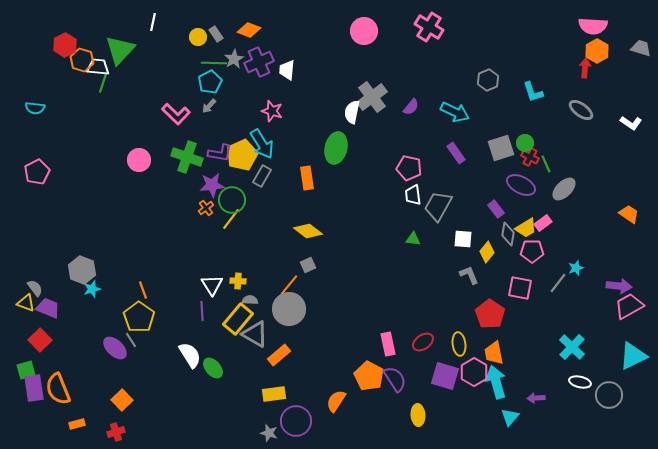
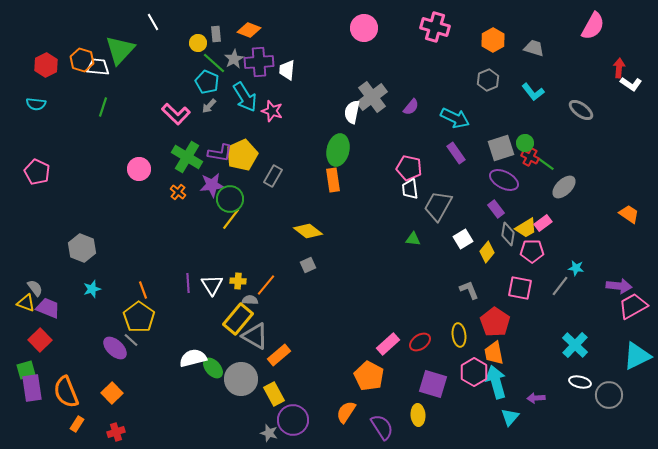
white line at (153, 22): rotated 42 degrees counterclockwise
pink semicircle at (593, 26): rotated 64 degrees counterclockwise
pink cross at (429, 27): moved 6 px right; rotated 16 degrees counterclockwise
pink circle at (364, 31): moved 3 px up
gray rectangle at (216, 34): rotated 28 degrees clockwise
yellow circle at (198, 37): moved 6 px down
red hexagon at (65, 45): moved 19 px left, 20 px down
gray trapezoid at (641, 48): moved 107 px left
orange hexagon at (597, 51): moved 104 px left, 11 px up
purple cross at (259, 62): rotated 20 degrees clockwise
green line at (214, 63): rotated 40 degrees clockwise
red arrow at (585, 68): moved 34 px right
cyan pentagon at (210, 82): moved 3 px left; rotated 20 degrees counterclockwise
green line at (103, 83): moved 24 px down
cyan L-shape at (533, 92): rotated 20 degrees counterclockwise
cyan semicircle at (35, 108): moved 1 px right, 4 px up
cyan arrow at (455, 112): moved 6 px down
white L-shape at (631, 123): moved 39 px up
cyan arrow at (262, 144): moved 17 px left, 47 px up
green ellipse at (336, 148): moved 2 px right, 2 px down
green cross at (187, 157): rotated 12 degrees clockwise
pink circle at (139, 160): moved 9 px down
green line at (546, 164): rotated 30 degrees counterclockwise
pink pentagon at (37, 172): rotated 20 degrees counterclockwise
gray rectangle at (262, 176): moved 11 px right
orange rectangle at (307, 178): moved 26 px right, 2 px down
purple ellipse at (521, 185): moved 17 px left, 5 px up
gray ellipse at (564, 189): moved 2 px up
white trapezoid at (413, 195): moved 3 px left, 6 px up
green circle at (232, 200): moved 2 px left, 1 px up
orange cross at (206, 208): moved 28 px left, 16 px up; rotated 14 degrees counterclockwise
white square at (463, 239): rotated 36 degrees counterclockwise
cyan star at (576, 268): rotated 28 degrees clockwise
gray hexagon at (82, 270): moved 22 px up
gray L-shape at (469, 275): moved 15 px down
gray line at (558, 283): moved 2 px right, 3 px down
orange line at (289, 285): moved 23 px left
pink trapezoid at (629, 306): moved 4 px right
gray circle at (289, 309): moved 48 px left, 70 px down
purple line at (202, 311): moved 14 px left, 28 px up
red pentagon at (490, 314): moved 5 px right, 8 px down
gray triangle at (255, 334): moved 2 px down
gray line at (131, 340): rotated 14 degrees counterclockwise
red ellipse at (423, 342): moved 3 px left
pink rectangle at (388, 344): rotated 60 degrees clockwise
yellow ellipse at (459, 344): moved 9 px up
cyan cross at (572, 347): moved 3 px right, 2 px up
white semicircle at (190, 355): moved 3 px right, 3 px down; rotated 72 degrees counterclockwise
cyan triangle at (633, 356): moved 4 px right
purple square at (445, 376): moved 12 px left, 8 px down
purple semicircle at (395, 379): moved 13 px left, 48 px down
purple rectangle at (34, 388): moved 2 px left
orange semicircle at (58, 389): moved 8 px right, 3 px down
yellow rectangle at (274, 394): rotated 70 degrees clockwise
orange square at (122, 400): moved 10 px left, 7 px up
orange semicircle at (336, 401): moved 10 px right, 11 px down
purple circle at (296, 421): moved 3 px left, 1 px up
orange rectangle at (77, 424): rotated 42 degrees counterclockwise
